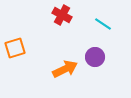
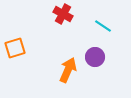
red cross: moved 1 px right, 1 px up
cyan line: moved 2 px down
orange arrow: moved 3 px right, 1 px down; rotated 40 degrees counterclockwise
